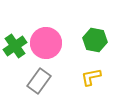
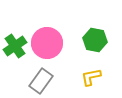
pink circle: moved 1 px right
gray rectangle: moved 2 px right
